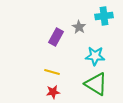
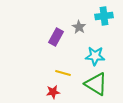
yellow line: moved 11 px right, 1 px down
